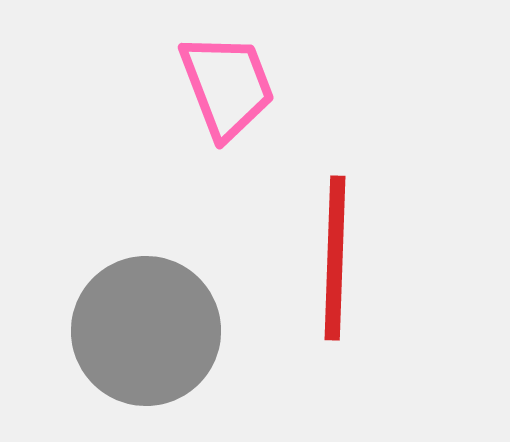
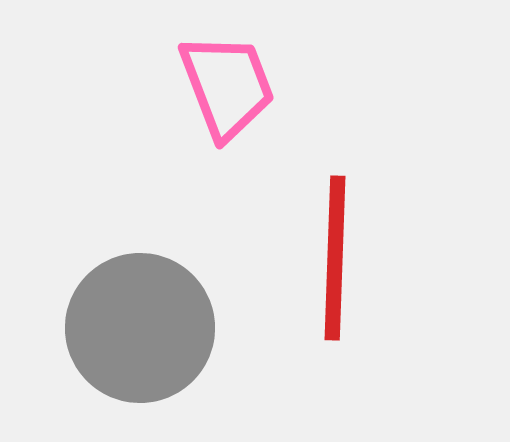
gray circle: moved 6 px left, 3 px up
